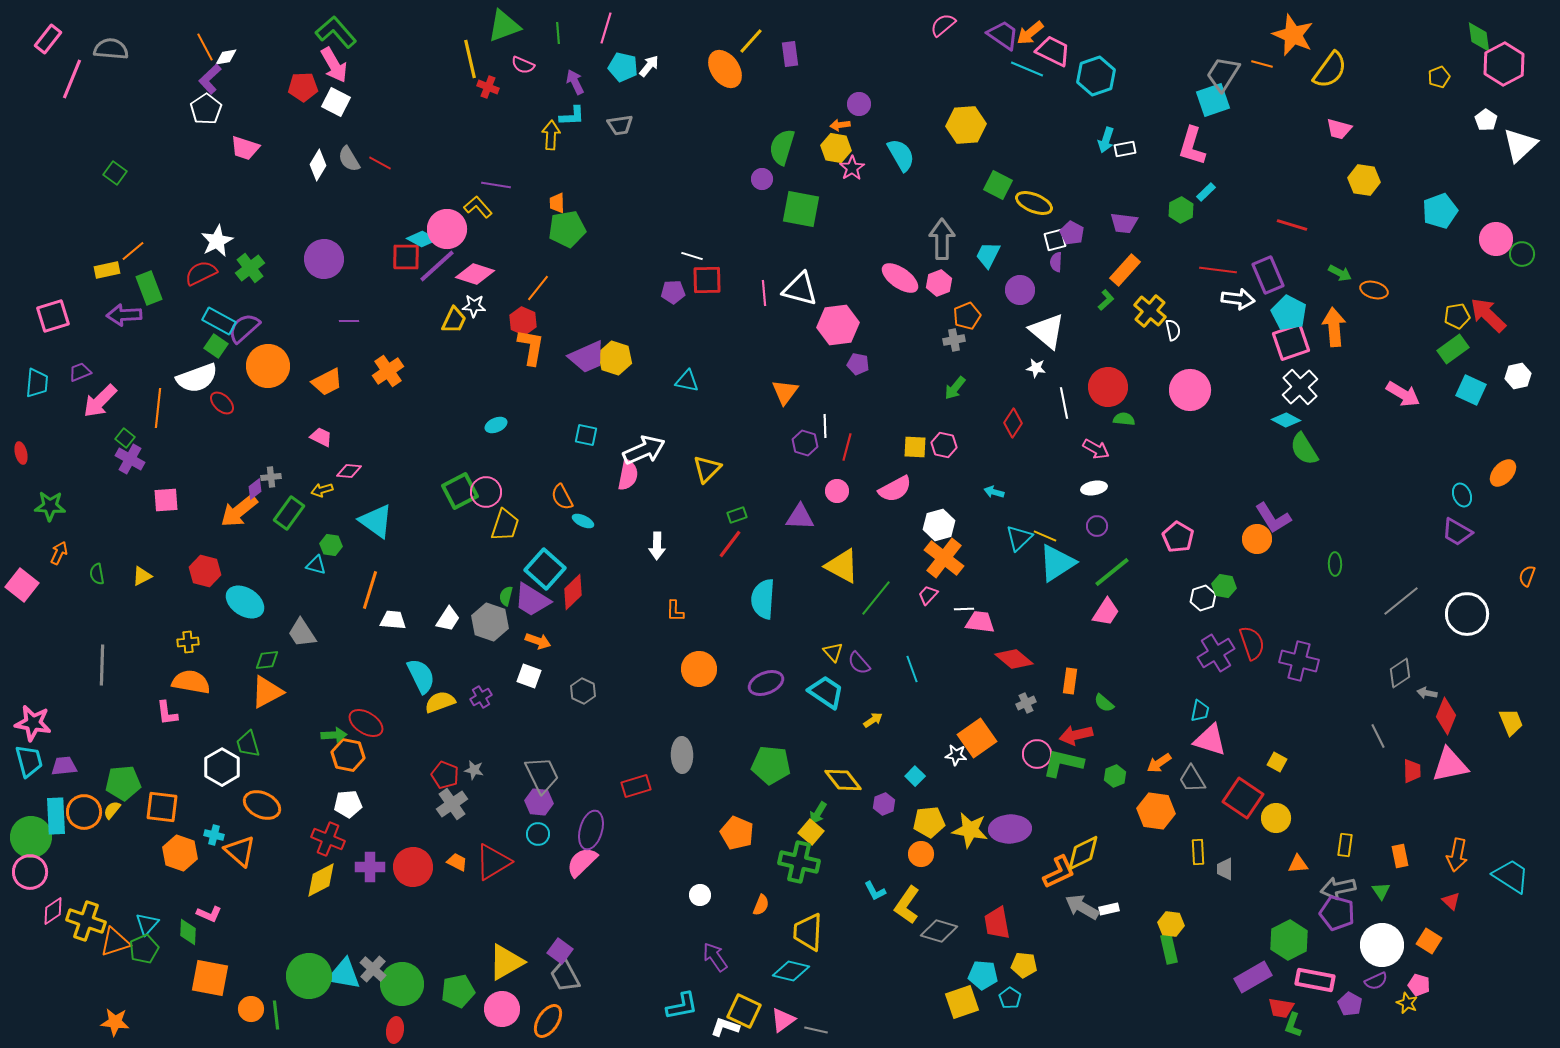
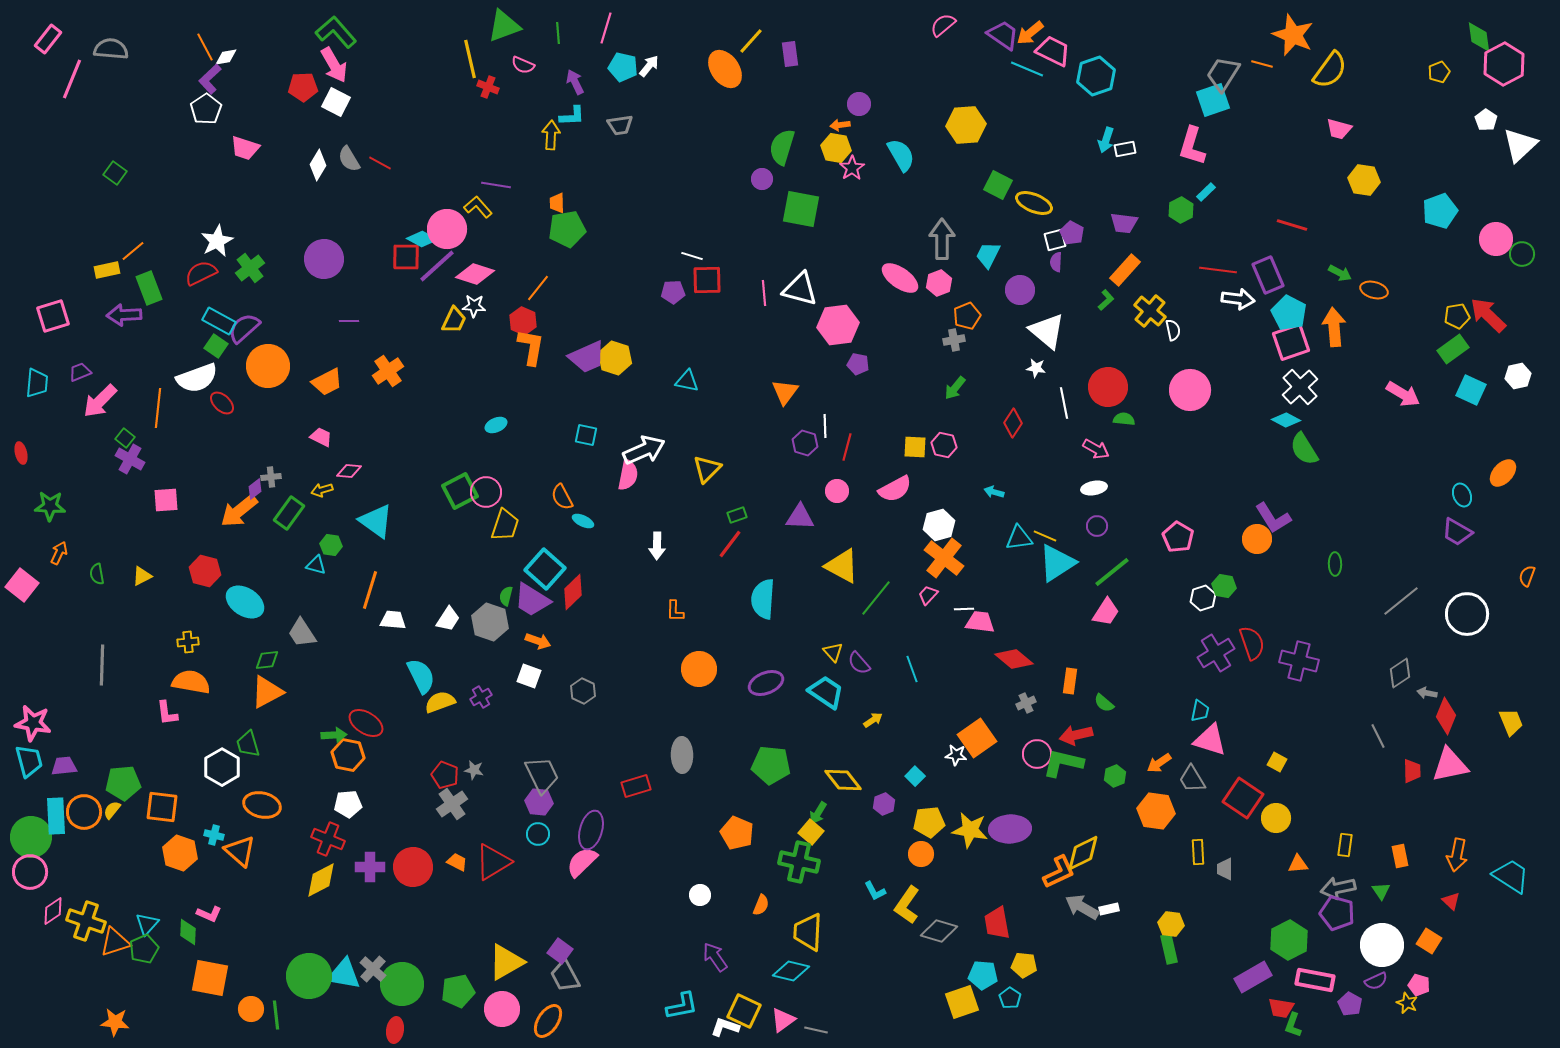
yellow pentagon at (1439, 77): moved 5 px up
cyan triangle at (1019, 538): rotated 36 degrees clockwise
orange ellipse at (262, 805): rotated 12 degrees counterclockwise
